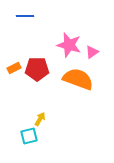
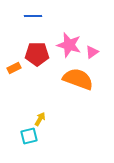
blue line: moved 8 px right
red pentagon: moved 15 px up
